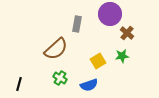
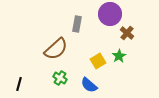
green star: moved 3 px left; rotated 24 degrees counterclockwise
blue semicircle: rotated 60 degrees clockwise
